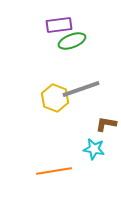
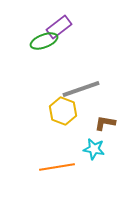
purple rectangle: moved 2 px down; rotated 30 degrees counterclockwise
green ellipse: moved 28 px left
yellow hexagon: moved 8 px right, 13 px down
brown L-shape: moved 1 px left, 1 px up
orange line: moved 3 px right, 4 px up
